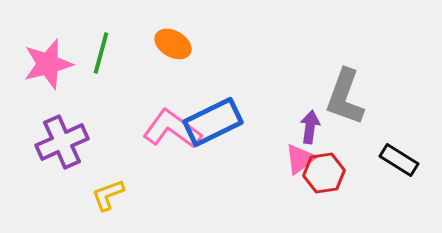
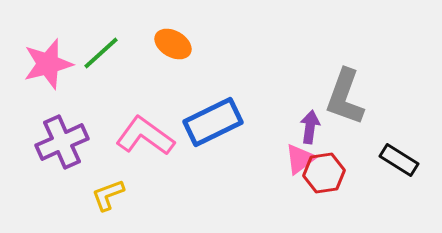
green line: rotated 33 degrees clockwise
pink L-shape: moved 27 px left, 7 px down
